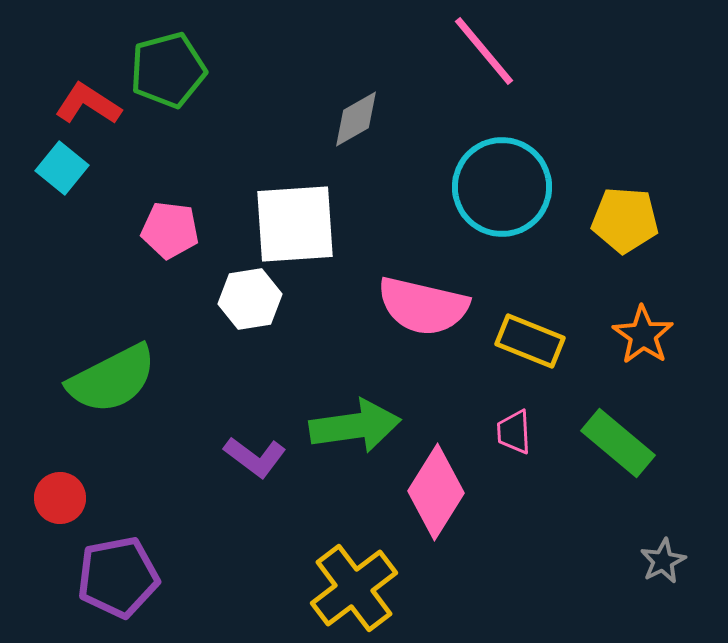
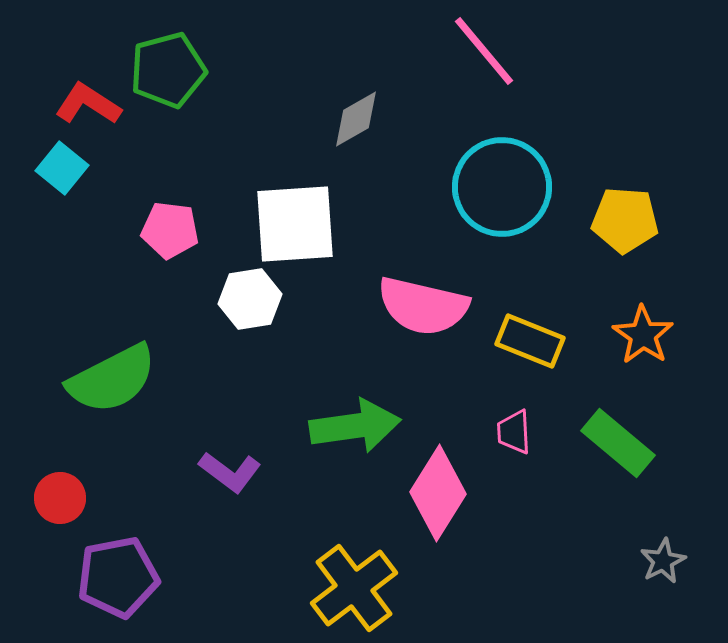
purple L-shape: moved 25 px left, 15 px down
pink diamond: moved 2 px right, 1 px down
